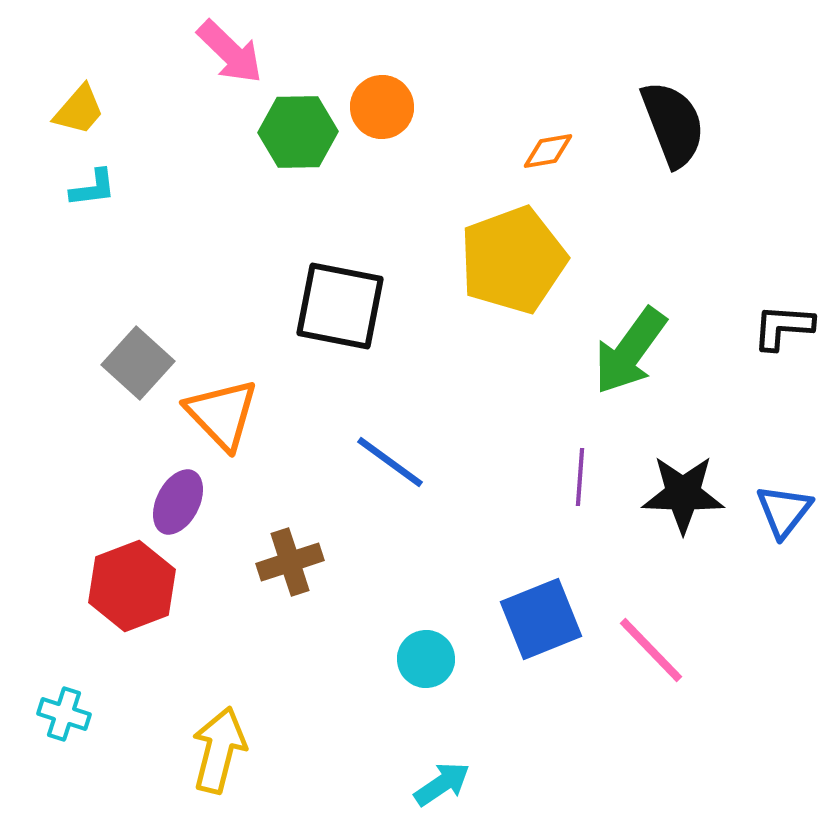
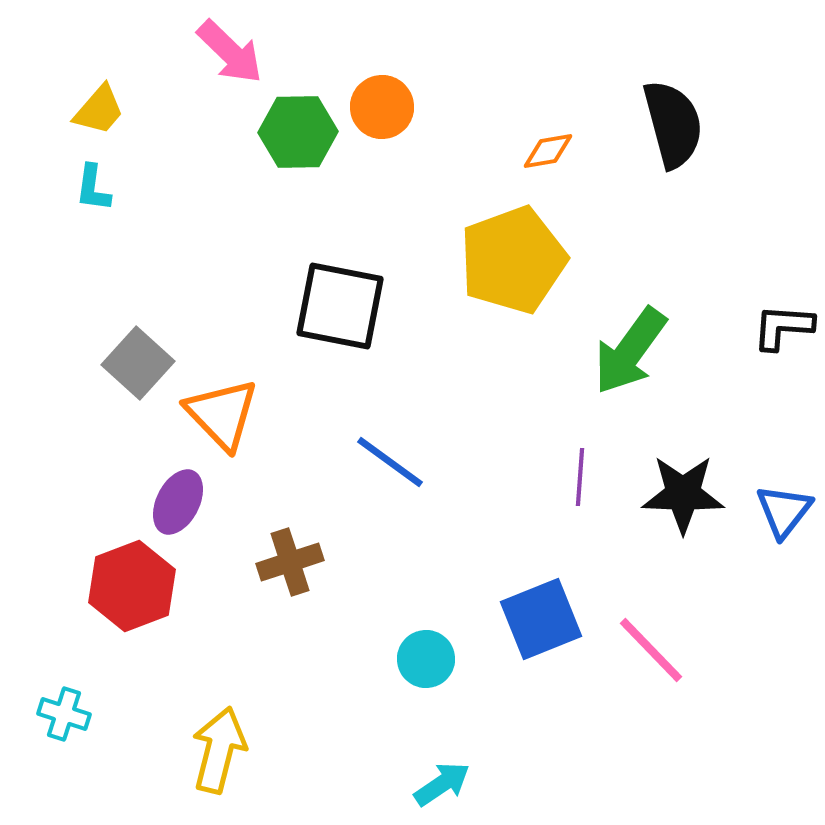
yellow trapezoid: moved 20 px right
black semicircle: rotated 6 degrees clockwise
cyan L-shape: rotated 105 degrees clockwise
